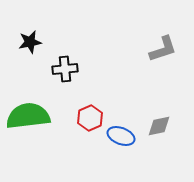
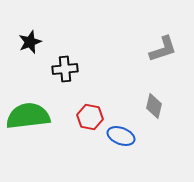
black star: rotated 10 degrees counterclockwise
red hexagon: moved 1 px up; rotated 25 degrees counterclockwise
gray diamond: moved 5 px left, 20 px up; rotated 65 degrees counterclockwise
